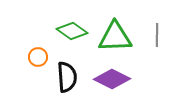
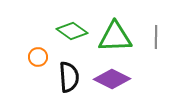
gray line: moved 1 px left, 2 px down
black semicircle: moved 2 px right
